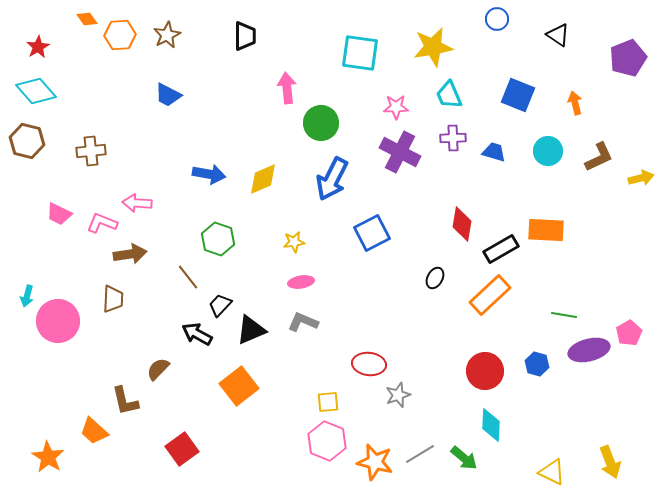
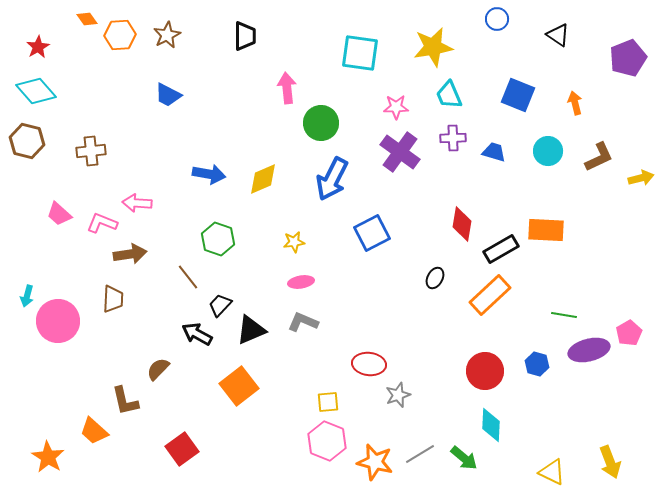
purple cross at (400, 152): rotated 9 degrees clockwise
pink trapezoid at (59, 214): rotated 16 degrees clockwise
